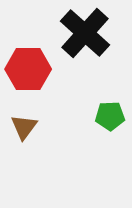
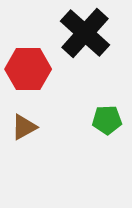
green pentagon: moved 3 px left, 4 px down
brown triangle: rotated 24 degrees clockwise
